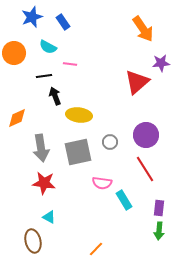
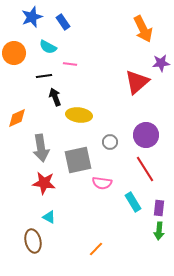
orange arrow: rotated 8 degrees clockwise
black arrow: moved 1 px down
gray square: moved 8 px down
cyan rectangle: moved 9 px right, 2 px down
